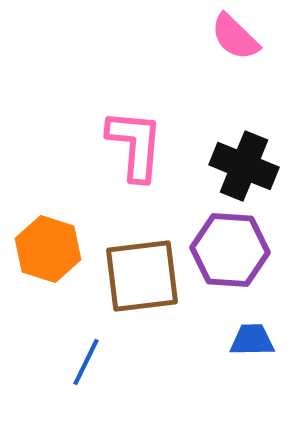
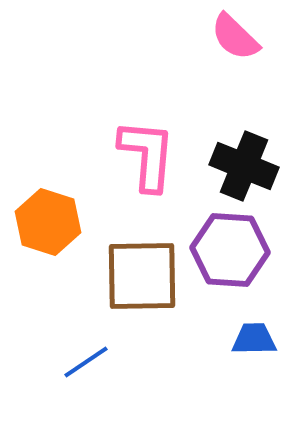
pink L-shape: moved 12 px right, 10 px down
orange hexagon: moved 27 px up
brown square: rotated 6 degrees clockwise
blue trapezoid: moved 2 px right, 1 px up
blue line: rotated 30 degrees clockwise
